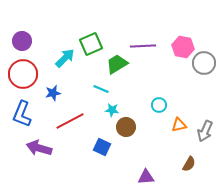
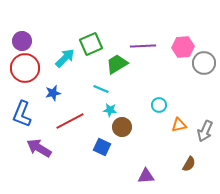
pink hexagon: rotated 15 degrees counterclockwise
red circle: moved 2 px right, 6 px up
cyan star: moved 2 px left
brown circle: moved 4 px left
purple arrow: rotated 15 degrees clockwise
purple triangle: moved 1 px up
